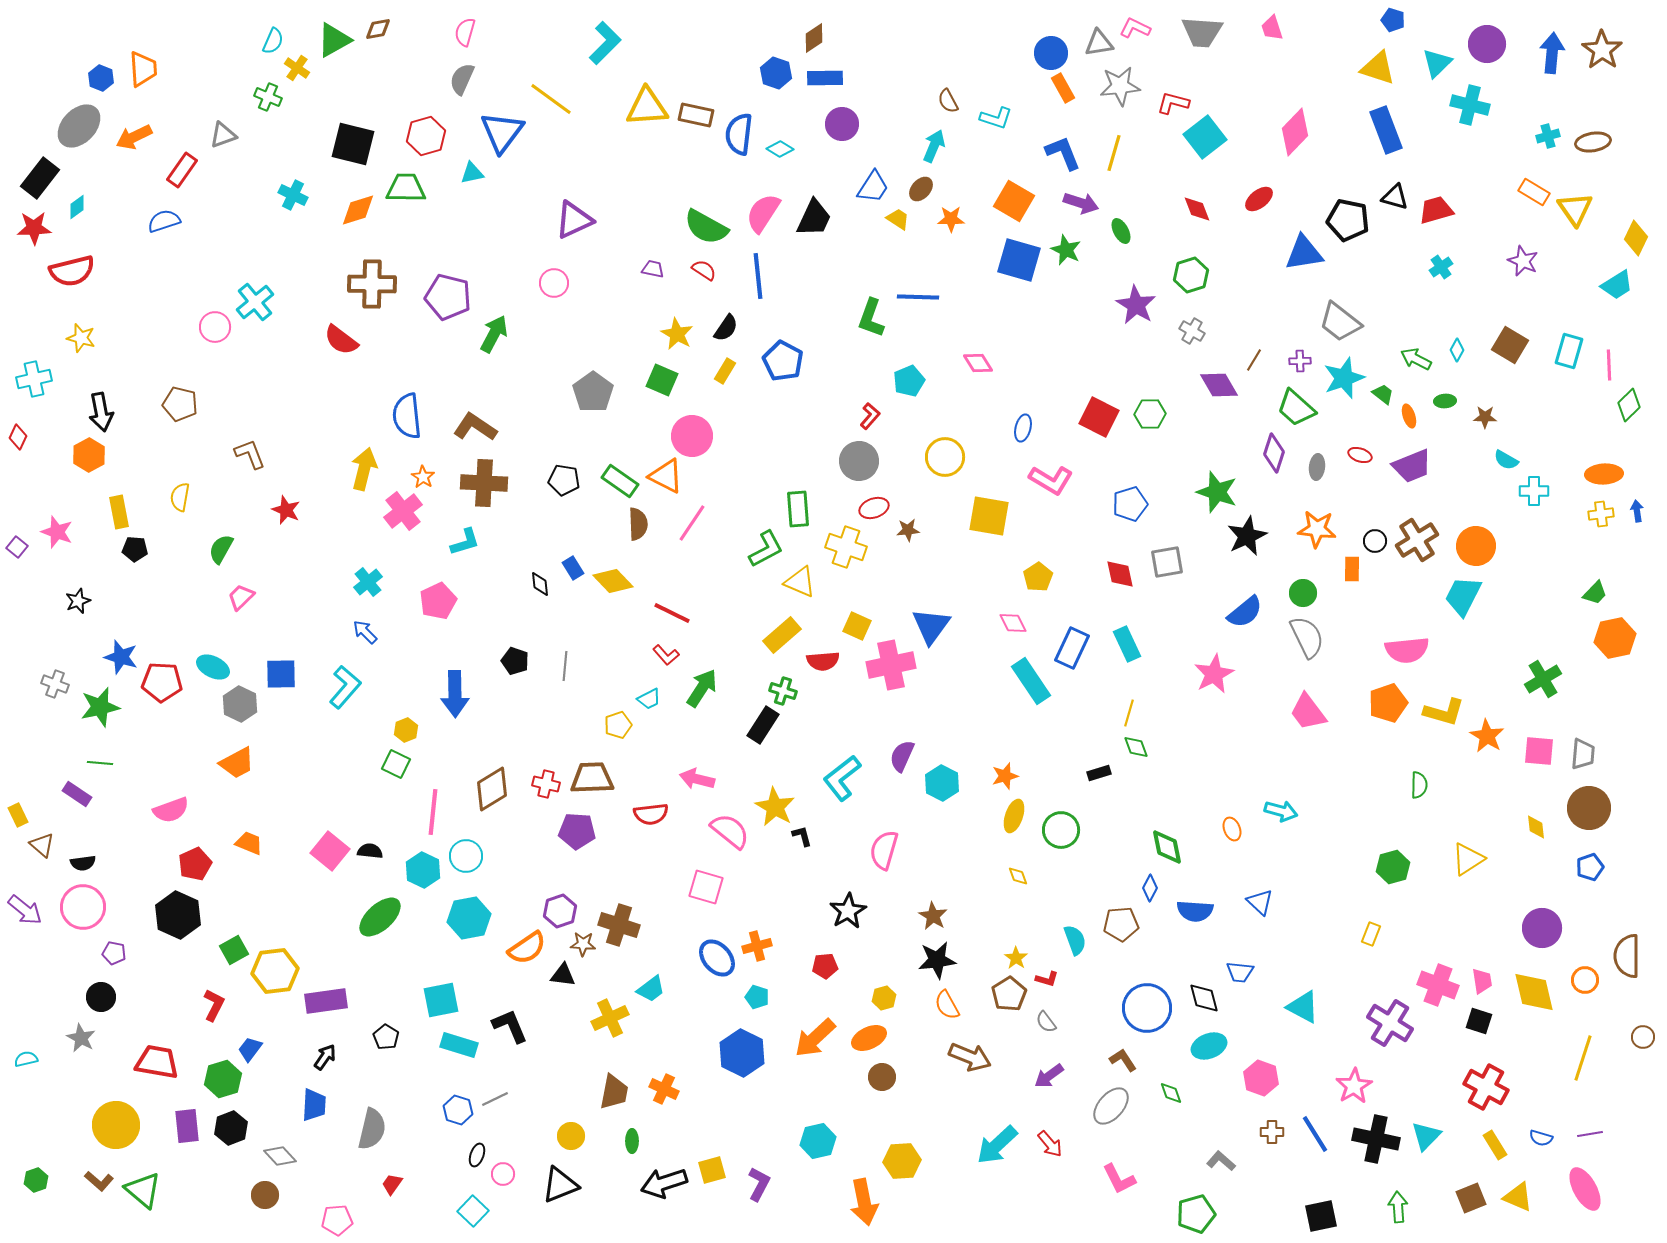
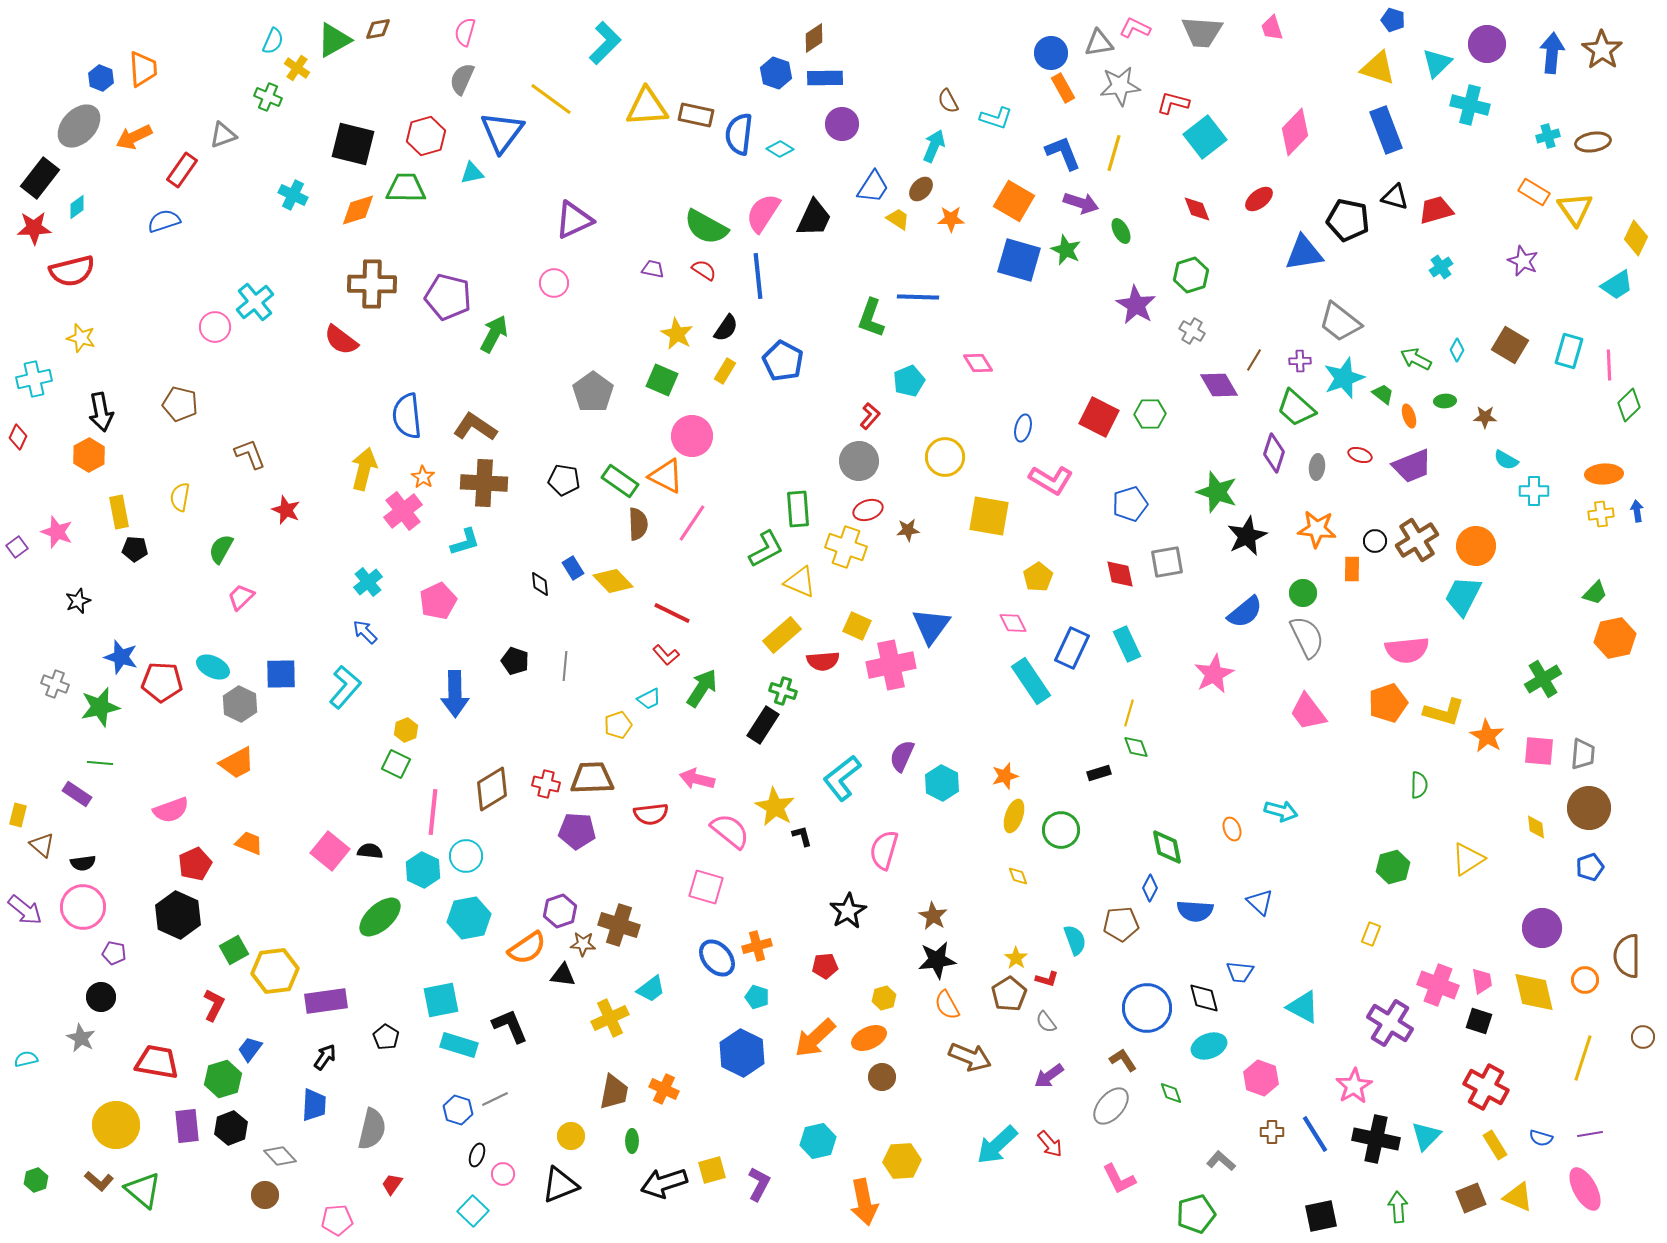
red ellipse at (874, 508): moved 6 px left, 2 px down
purple square at (17, 547): rotated 15 degrees clockwise
yellow rectangle at (18, 815): rotated 40 degrees clockwise
